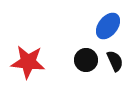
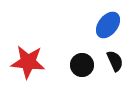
blue ellipse: moved 1 px up
black circle: moved 4 px left, 5 px down
